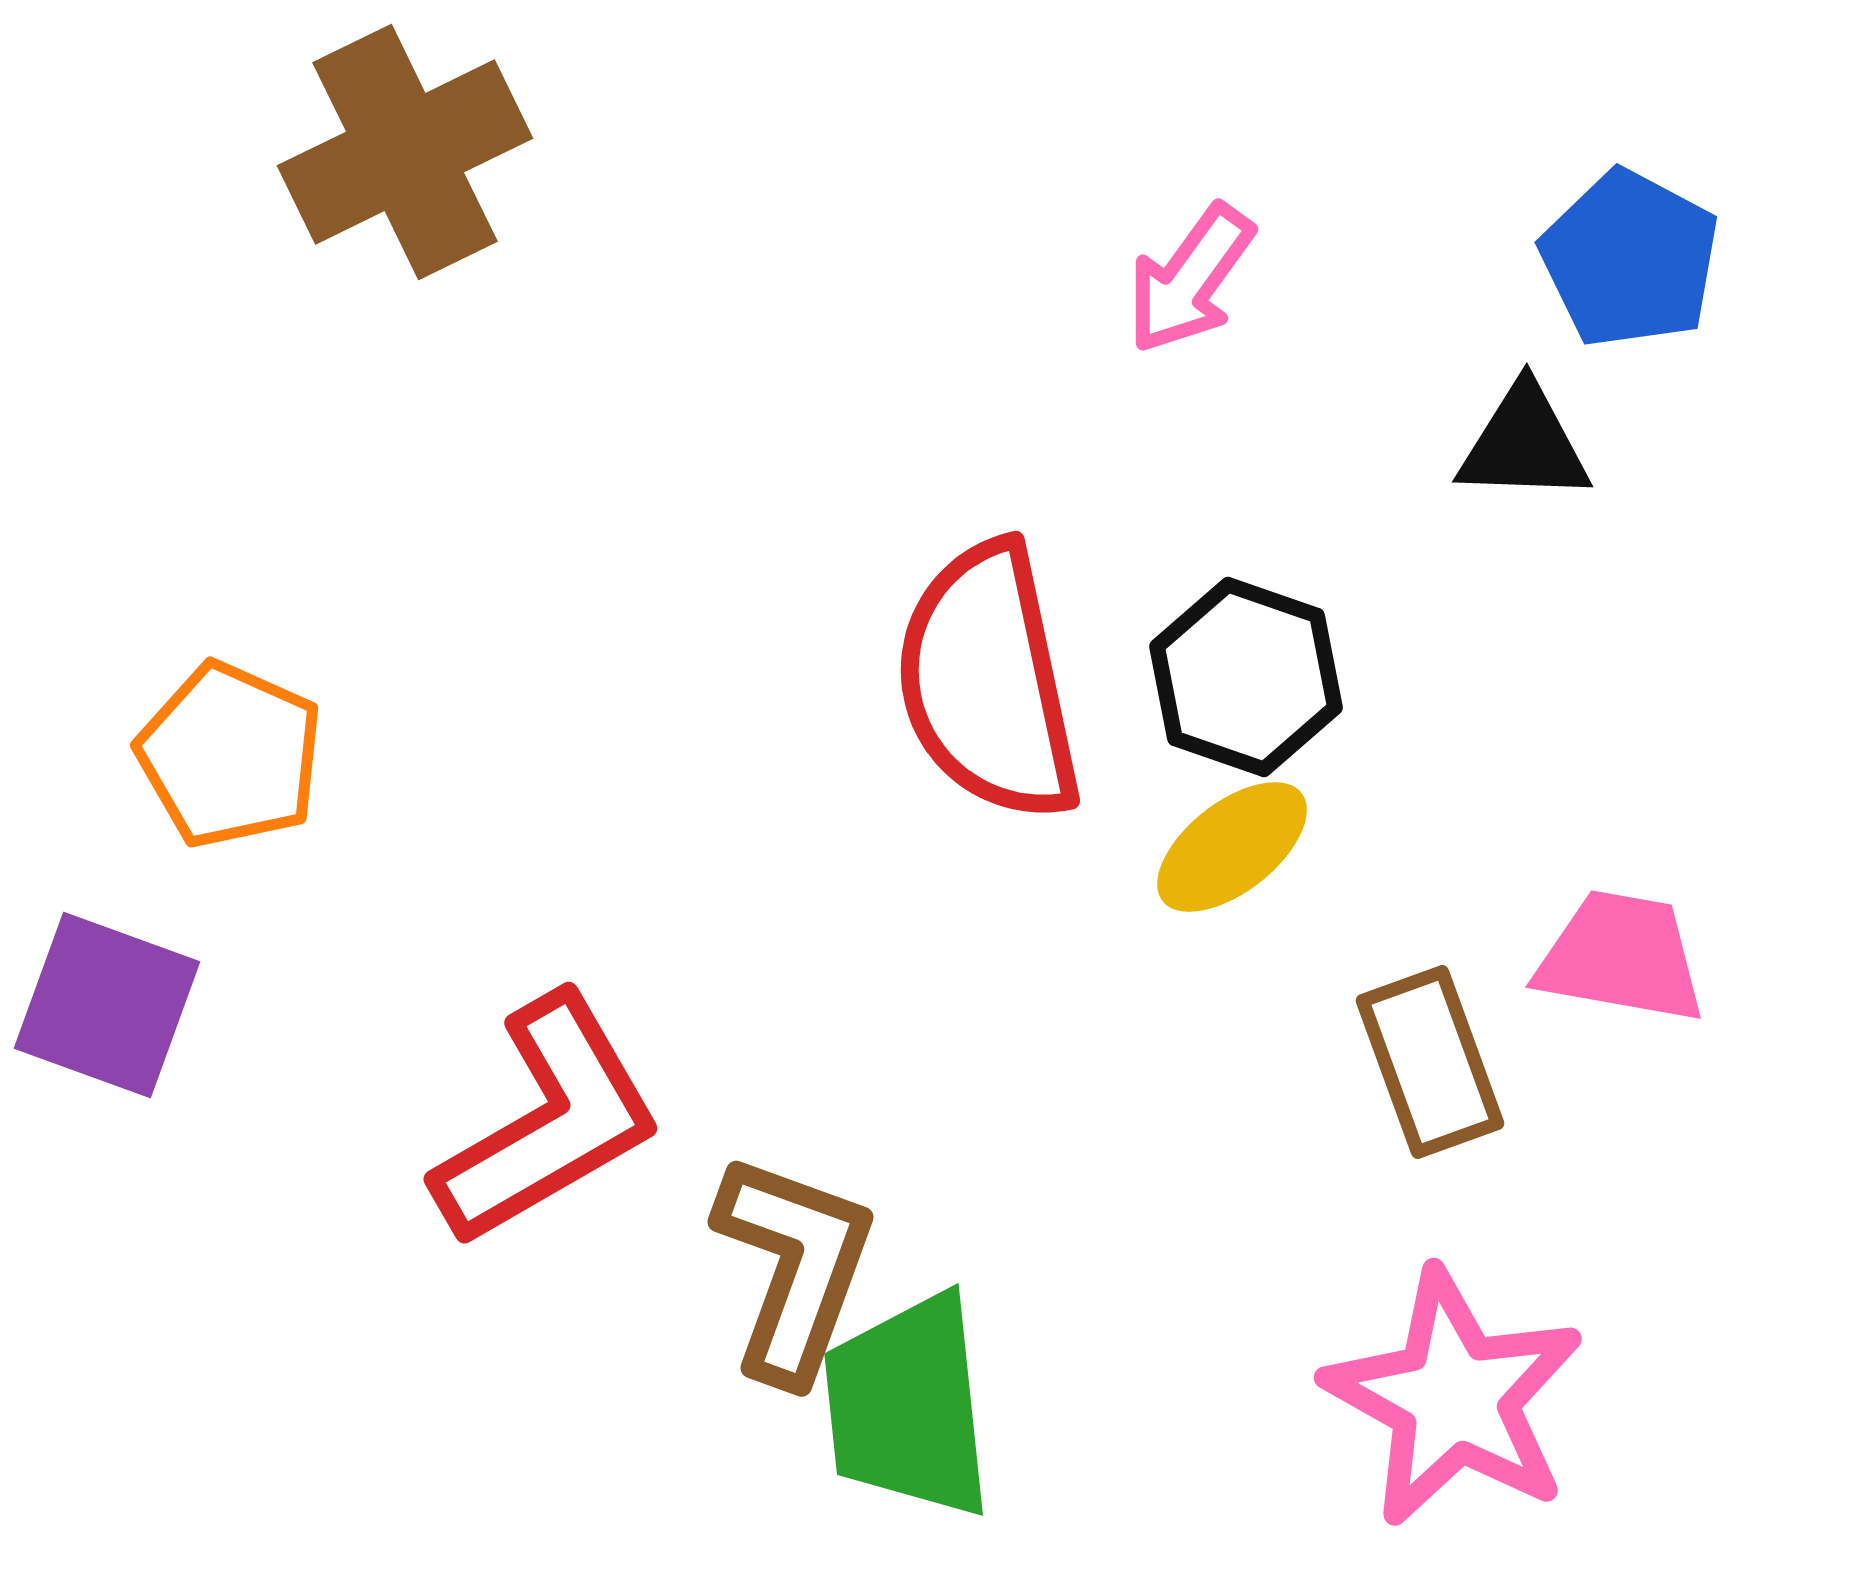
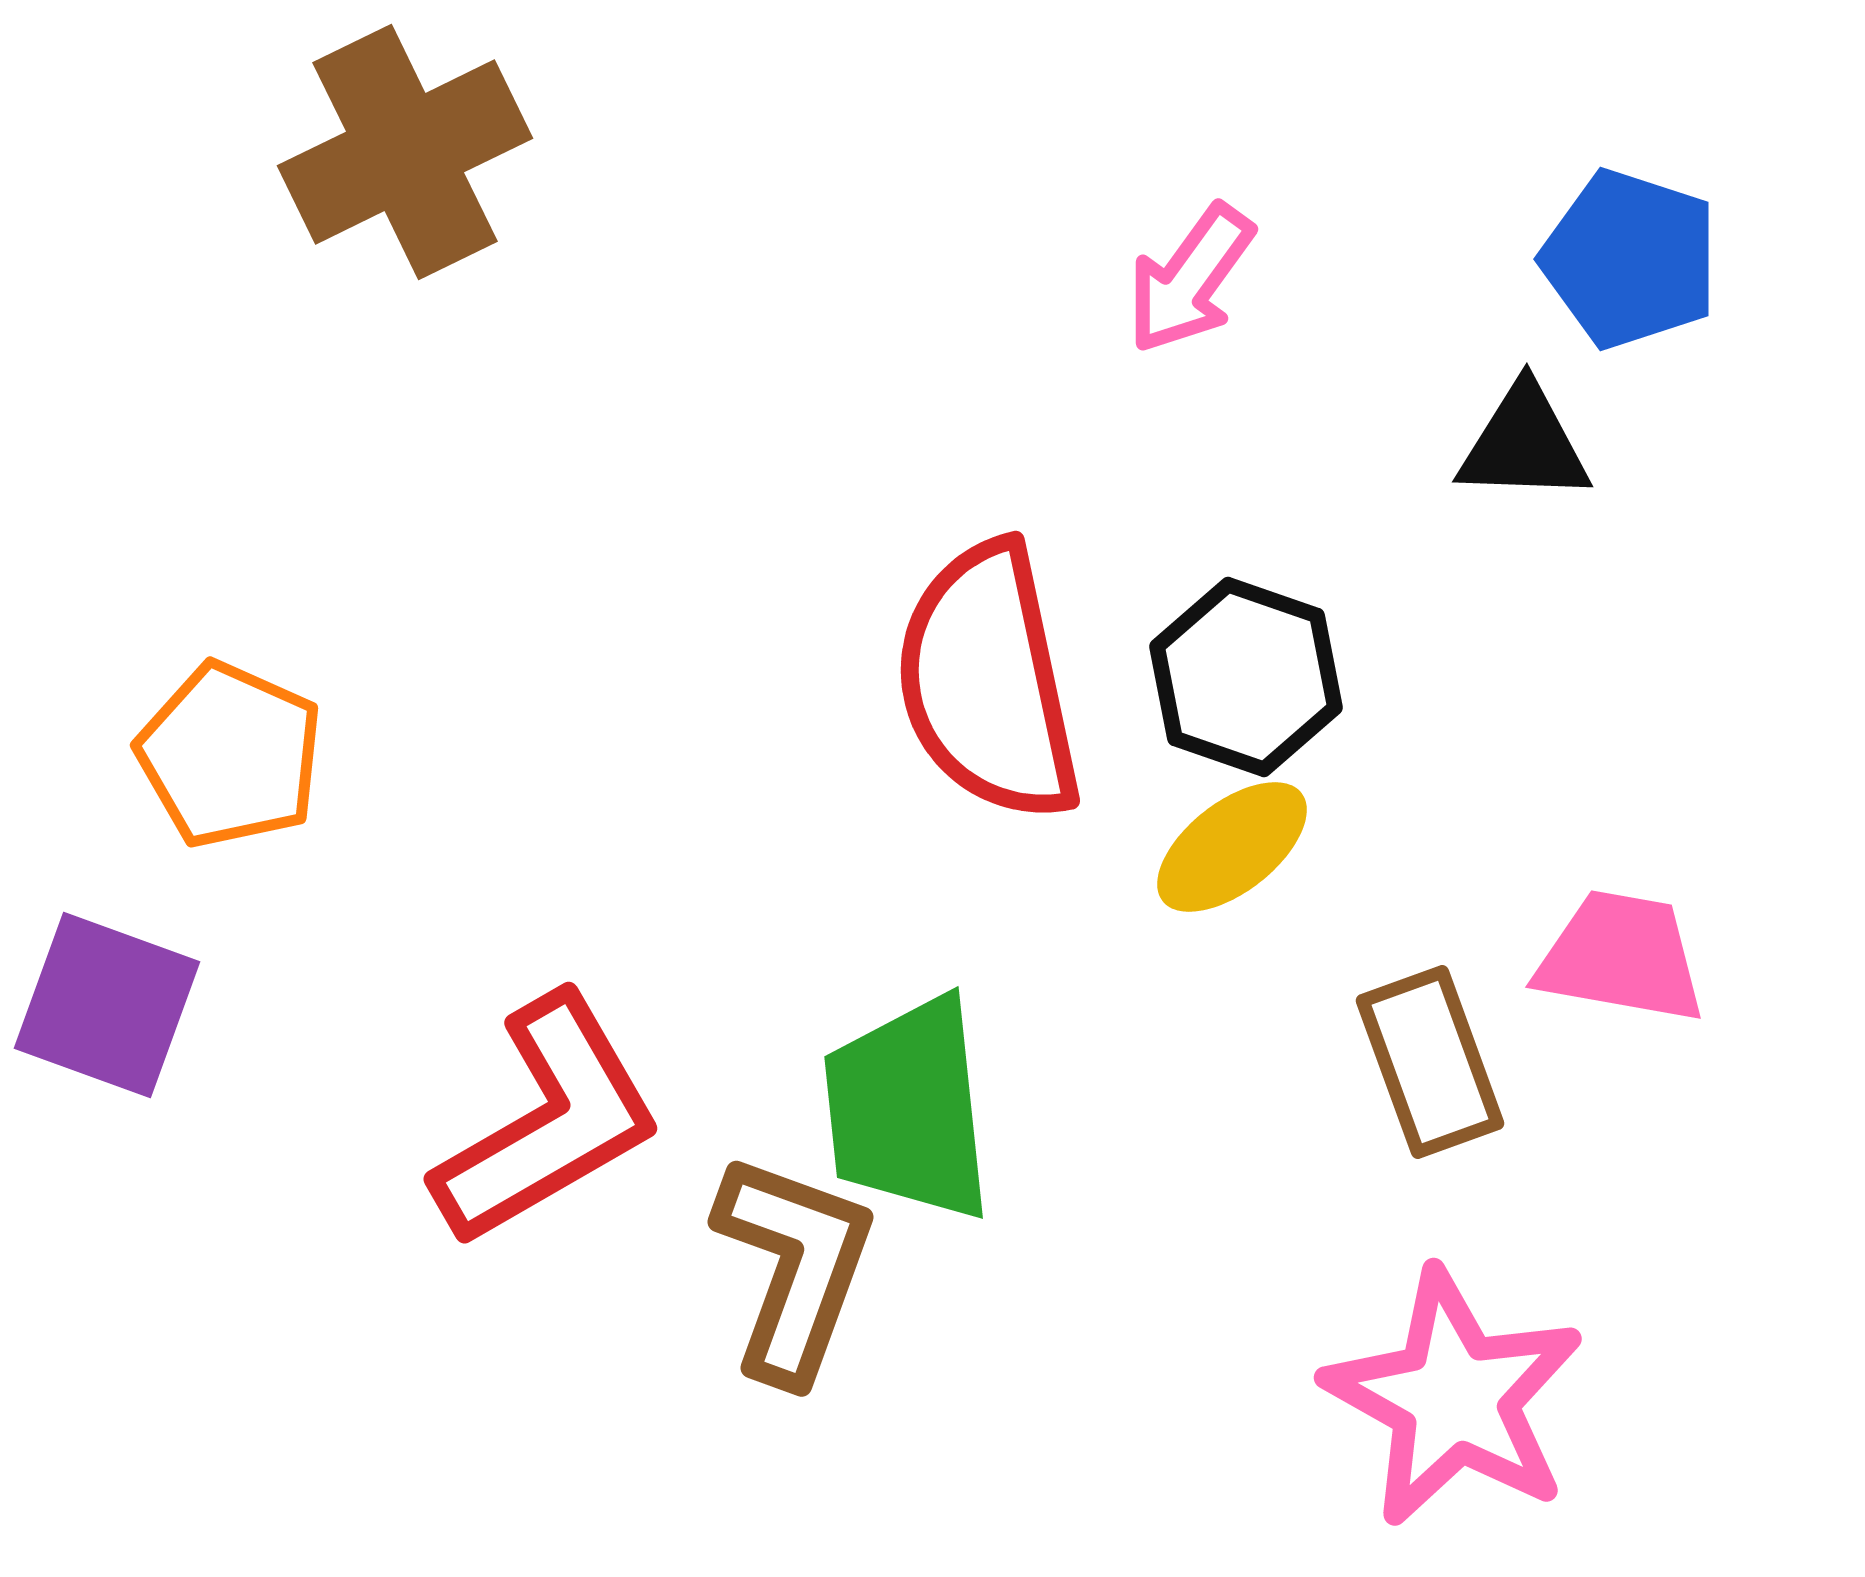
blue pentagon: rotated 10 degrees counterclockwise
green trapezoid: moved 297 px up
